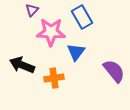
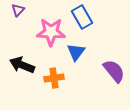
purple triangle: moved 14 px left
